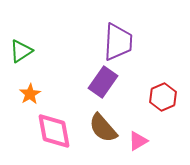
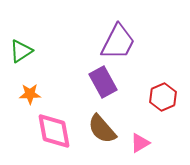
purple trapezoid: rotated 24 degrees clockwise
purple rectangle: rotated 64 degrees counterclockwise
orange star: rotated 30 degrees clockwise
brown semicircle: moved 1 px left, 1 px down
pink triangle: moved 2 px right, 2 px down
